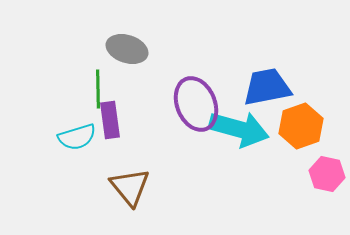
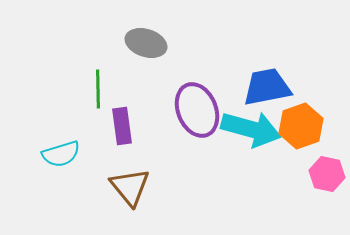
gray ellipse: moved 19 px right, 6 px up
purple ellipse: moved 1 px right, 6 px down
purple rectangle: moved 12 px right, 6 px down
cyan arrow: moved 12 px right
cyan semicircle: moved 16 px left, 17 px down
